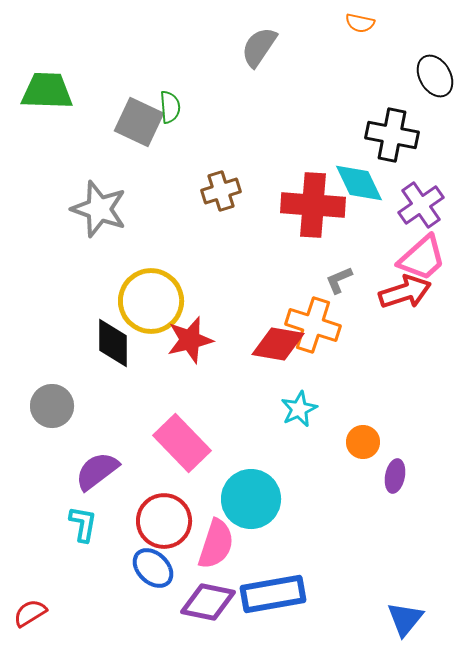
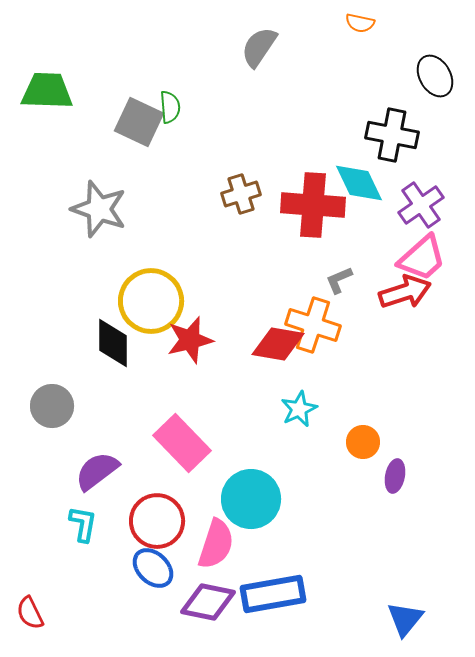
brown cross: moved 20 px right, 3 px down
red circle: moved 7 px left
red semicircle: rotated 84 degrees counterclockwise
